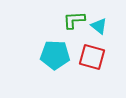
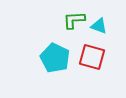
cyan triangle: rotated 18 degrees counterclockwise
cyan pentagon: moved 3 px down; rotated 24 degrees clockwise
